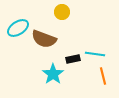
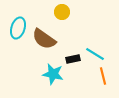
cyan ellipse: rotated 40 degrees counterclockwise
brown semicircle: rotated 15 degrees clockwise
cyan line: rotated 24 degrees clockwise
cyan star: rotated 25 degrees counterclockwise
